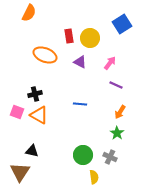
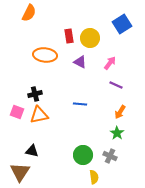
orange ellipse: rotated 15 degrees counterclockwise
orange triangle: rotated 42 degrees counterclockwise
gray cross: moved 1 px up
